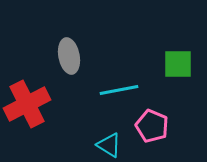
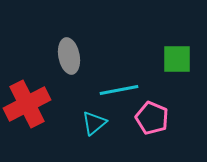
green square: moved 1 px left, 5 px up
pink pentagon: moved 8 px up
cyan triangle: moved 15 px left, 22 px up; rotated 48 degrees clockwise
